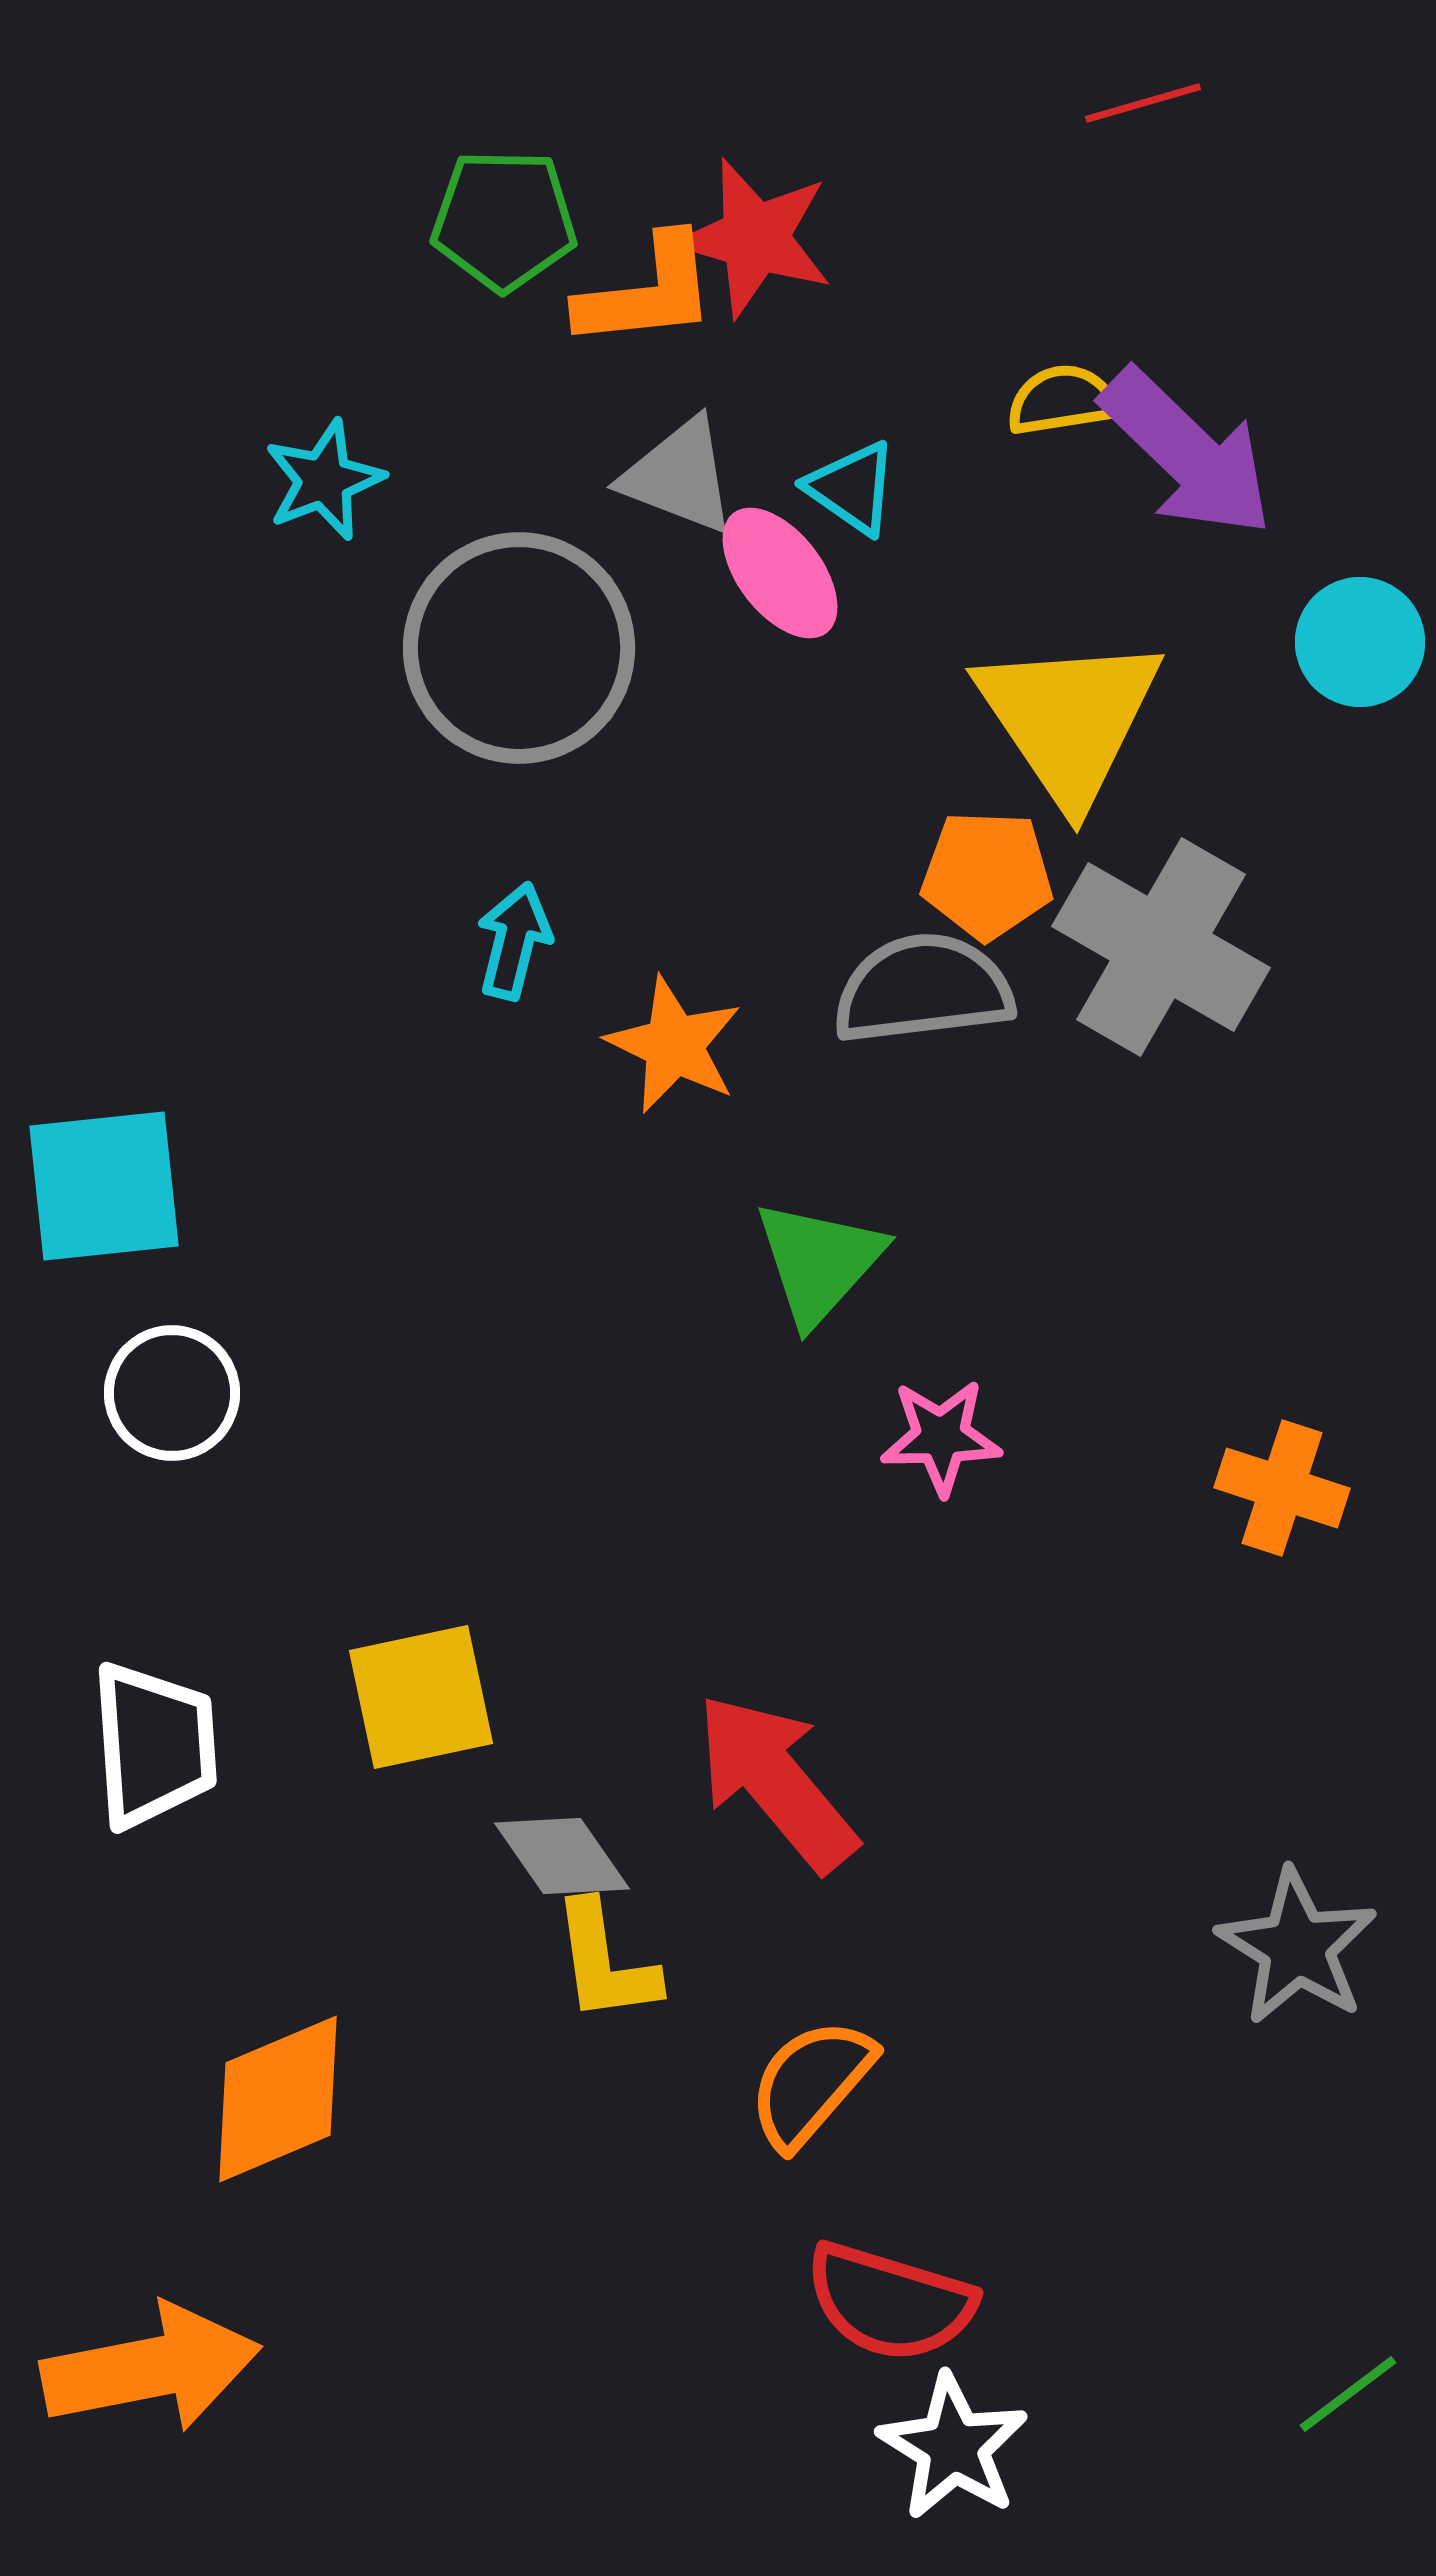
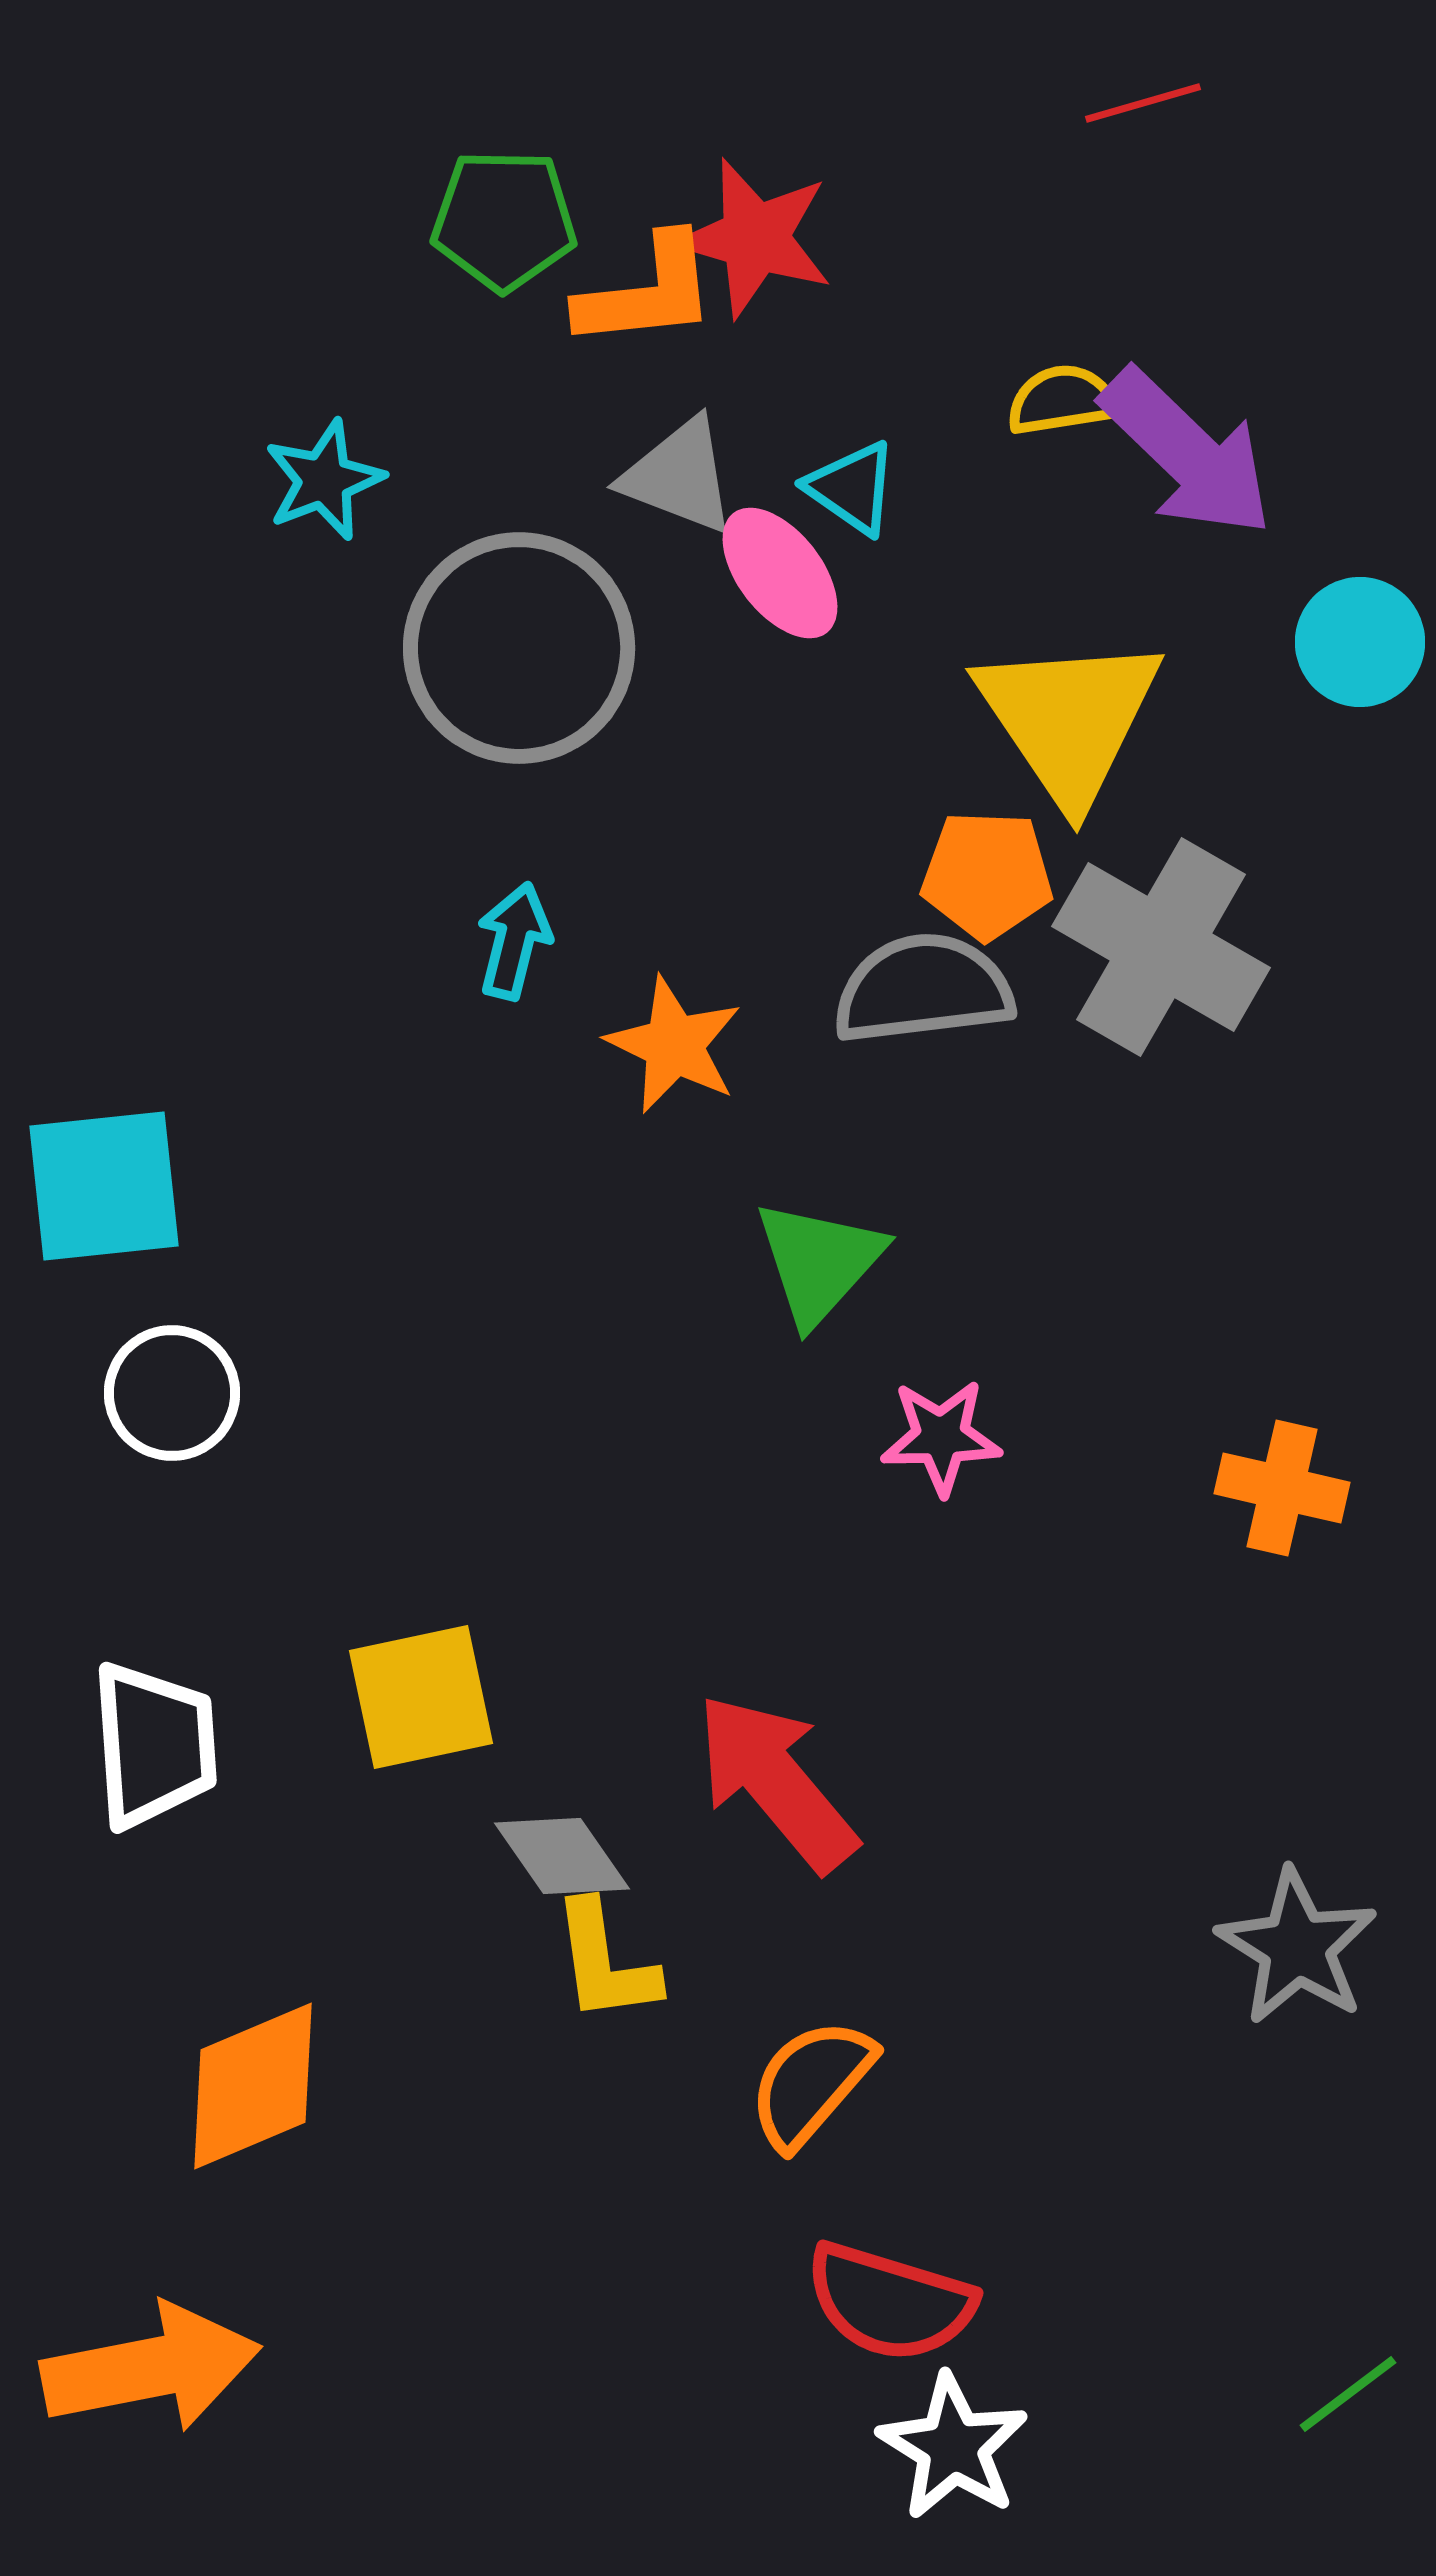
orange cross: rotated 5 degrees counterclockwise
orange diamond: moved 25 px left, 13 px up
